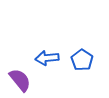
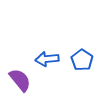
blue arrow: moved 1 px down
